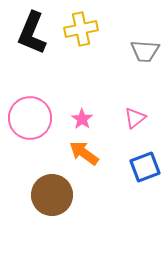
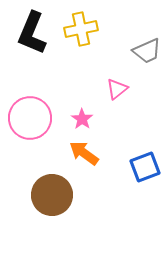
gray trapezoid: moved 2 px right; rotated 28 degrees counterclockwise
pink triangle: moved 18 px left, 29 px up
